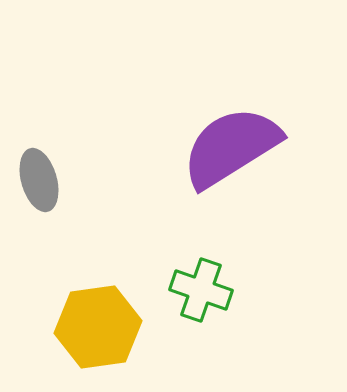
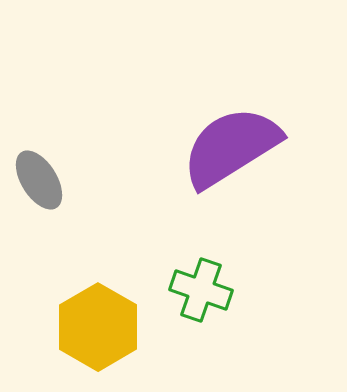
gray ellipse: rotated 16 degrees counterclockwise
yellow hexagon: rotated 22 degrees counterclockwise
